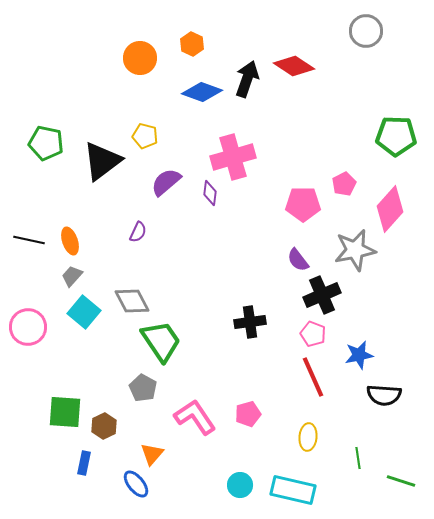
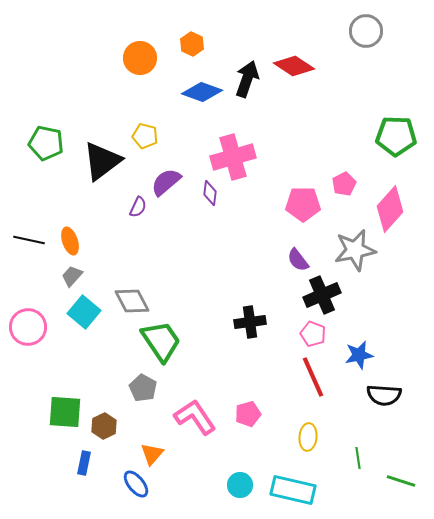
purple semicircle at (138, 232): moved 25 px up
